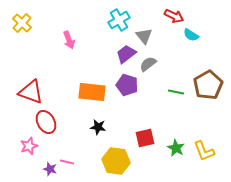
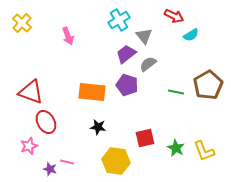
cyan semicircle: rotated 63 degrees counterclockwise
pink arrow: moved 1 px left, 4 px up
